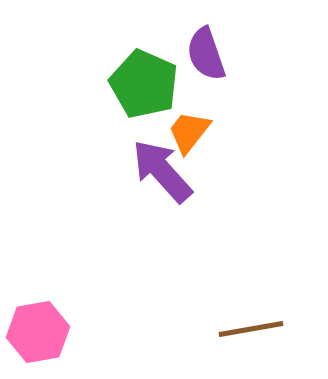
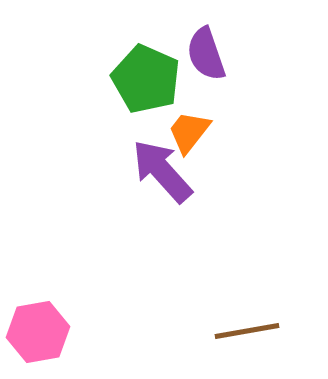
green pentagon: moved 2 px right, 5 px up
brown line: moved 4 px left, 2 px down
